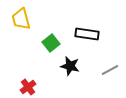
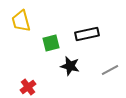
yellow trapezoid: moved 2 px down
black rectangle: rotated 20 degrees counterclockwise
green square: rotated 24 degrees clockwise
